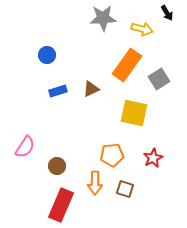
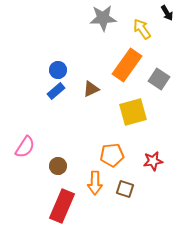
yellow arrow: rotated 140 degrees counterclockwise
blue circle: moved 11 px right, 15 px down
gray square: rotated 25 degrees counterclockwise
blue rectangle: moved 2 px left; rotated 24 degrees counterclockwise
yellow square: moved 1 px left, 1 px up; rotated 28 degrees counterclockwise
red star: moved 3 px down; rotated 18 degrees clockwise
brown circle: moved 1 px right
red rectangle: moved 1 px right, 1 px down
